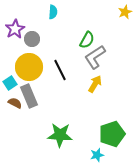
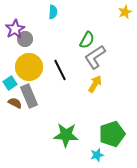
gray circle: moved 7 px left
green star: moved 6 px right
